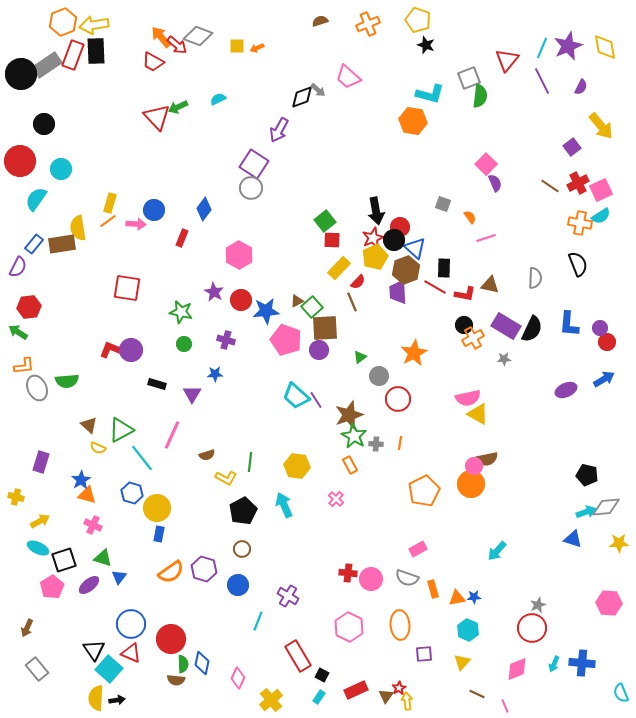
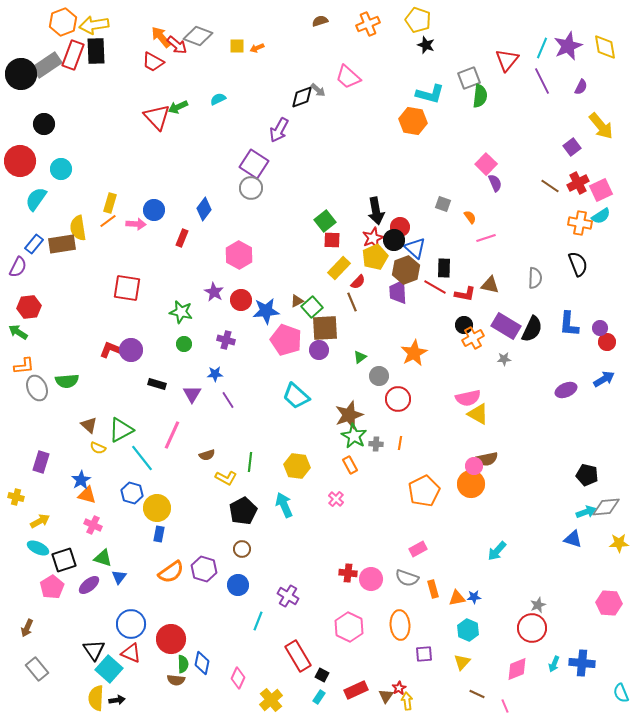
purple line at (316, 400): moved 88 px left
